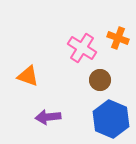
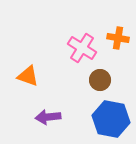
orange cross: rotated 10 degrees counterclockwise
blue hexagon: rotated 12 degrees counterclockwise
